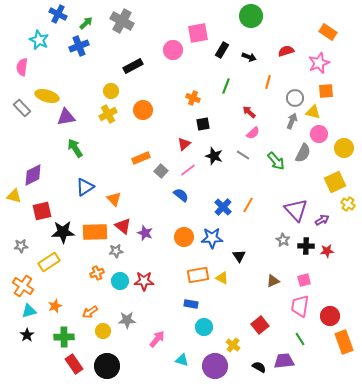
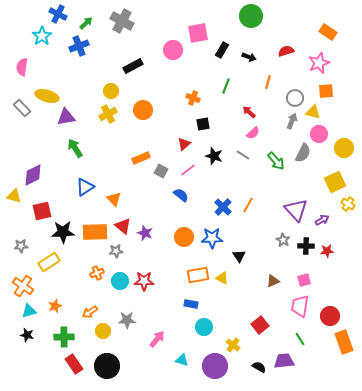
cyan star at (39, 40): moved 3 px right, 4 px up; rotated 12 degrees clockwise
gray square at (161, 171): rotated 16 degrees counterclockwise
black star at (27, 335): rotated 24 degrees counterclockwise
